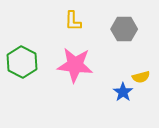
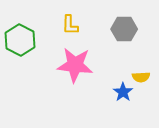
yellow L-shape: moved 3 px left, 4 px down
green hexagon: moved 2 px left, 22 px up
yellow semicircle: rotated 12 degrees clockwise
